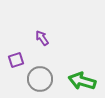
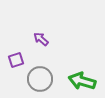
purple arrow: moved 1 px left, 1 px down; rotated 14 degrees counterclockwise
